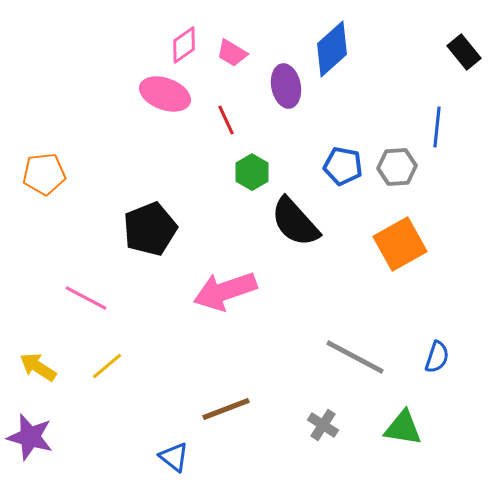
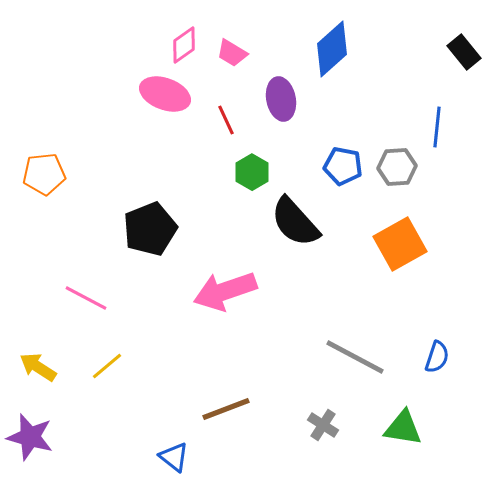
purple ellipse: moved 5 px left, 13 px down
